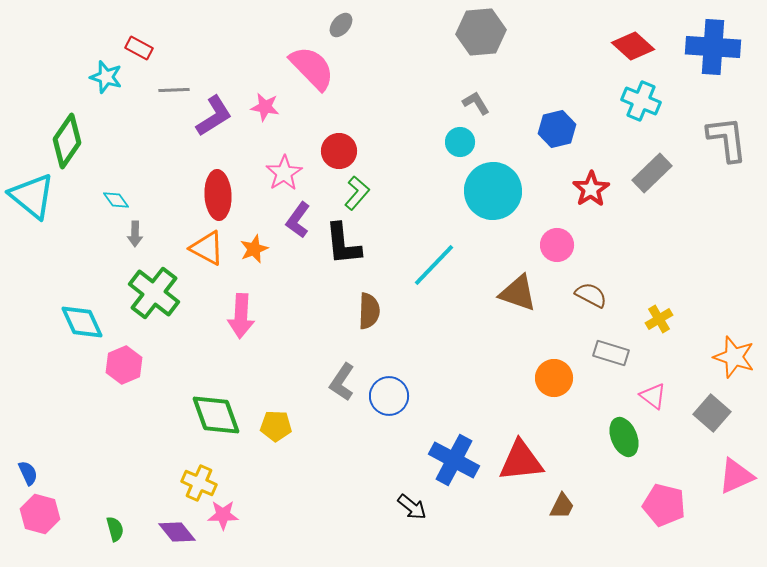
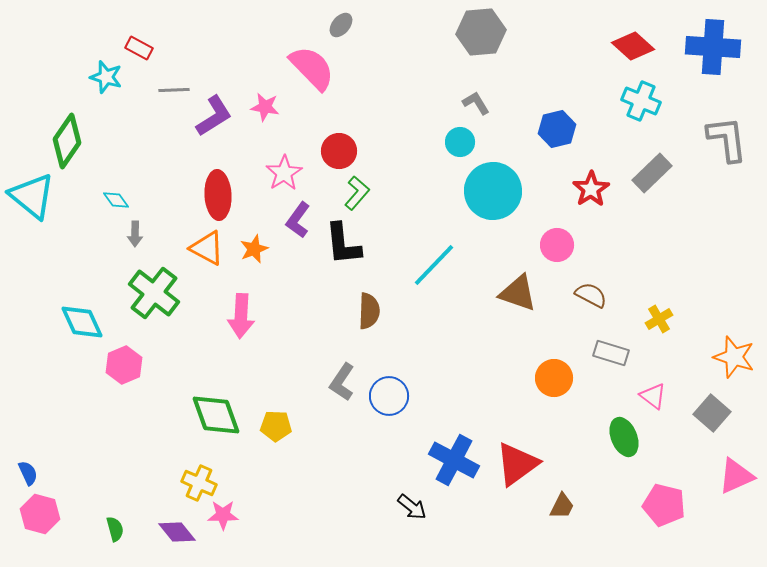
red triangle at (521, 461): moved 4 px left, 3 px down; rotated 30 degrees counterclockwise
